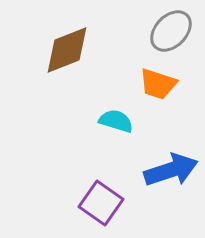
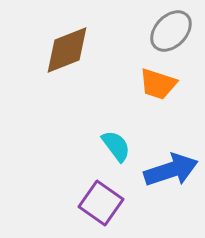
cyan semicircle: moved 25 px down; rotated 36 degrees clockwise
